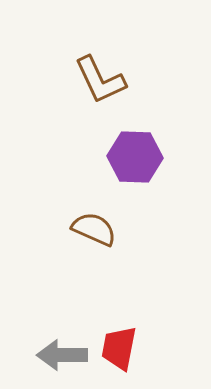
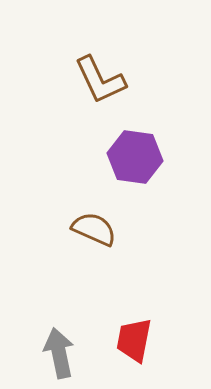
purple hexagon: rotated 6 degrees clockwise
red trapezoid: moved 15 px right, 8 px up
gray arrow: moved 3 px left, 2 px up; rotated 78 degrees clockwise
